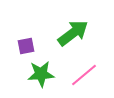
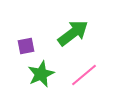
green star: rotated 20 degrees counterclockwise
